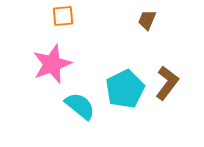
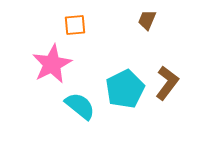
orange square: moved 12 px right, 9 px down
pink star: rotated 6 degrees counterclockwise
